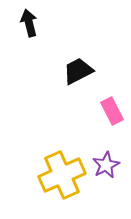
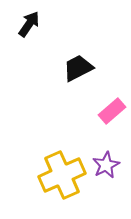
black arrow: moved 1 px down; rotated 48 degrees clockwise
black trapezoid: moved 3 px up
pink rectangle: rotated 76 degrees clockwise
